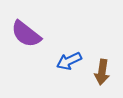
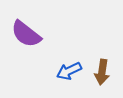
blue arrow: moved 10 px down
